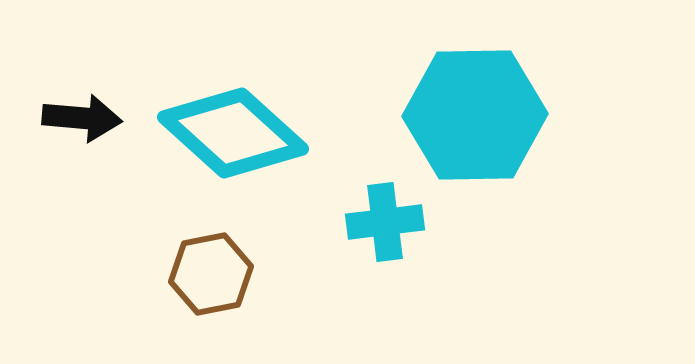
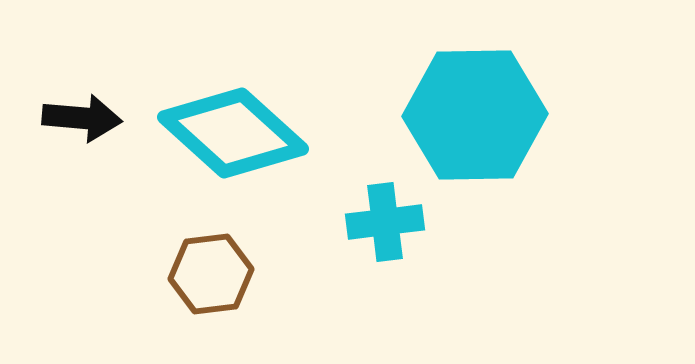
brown hexagon: rotated 4 degrees clockwise
